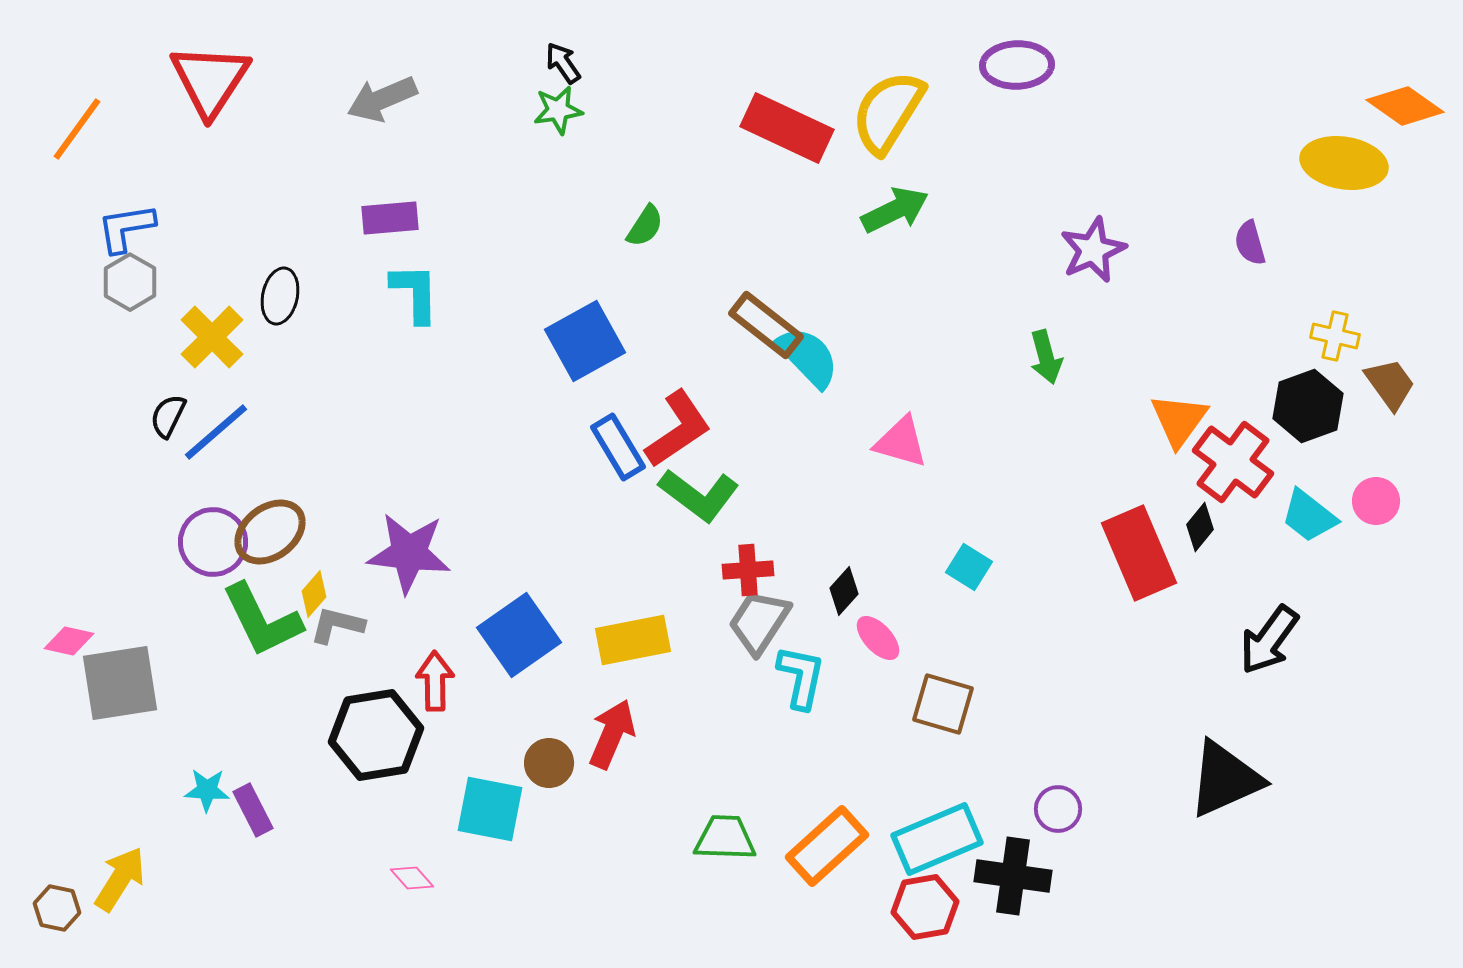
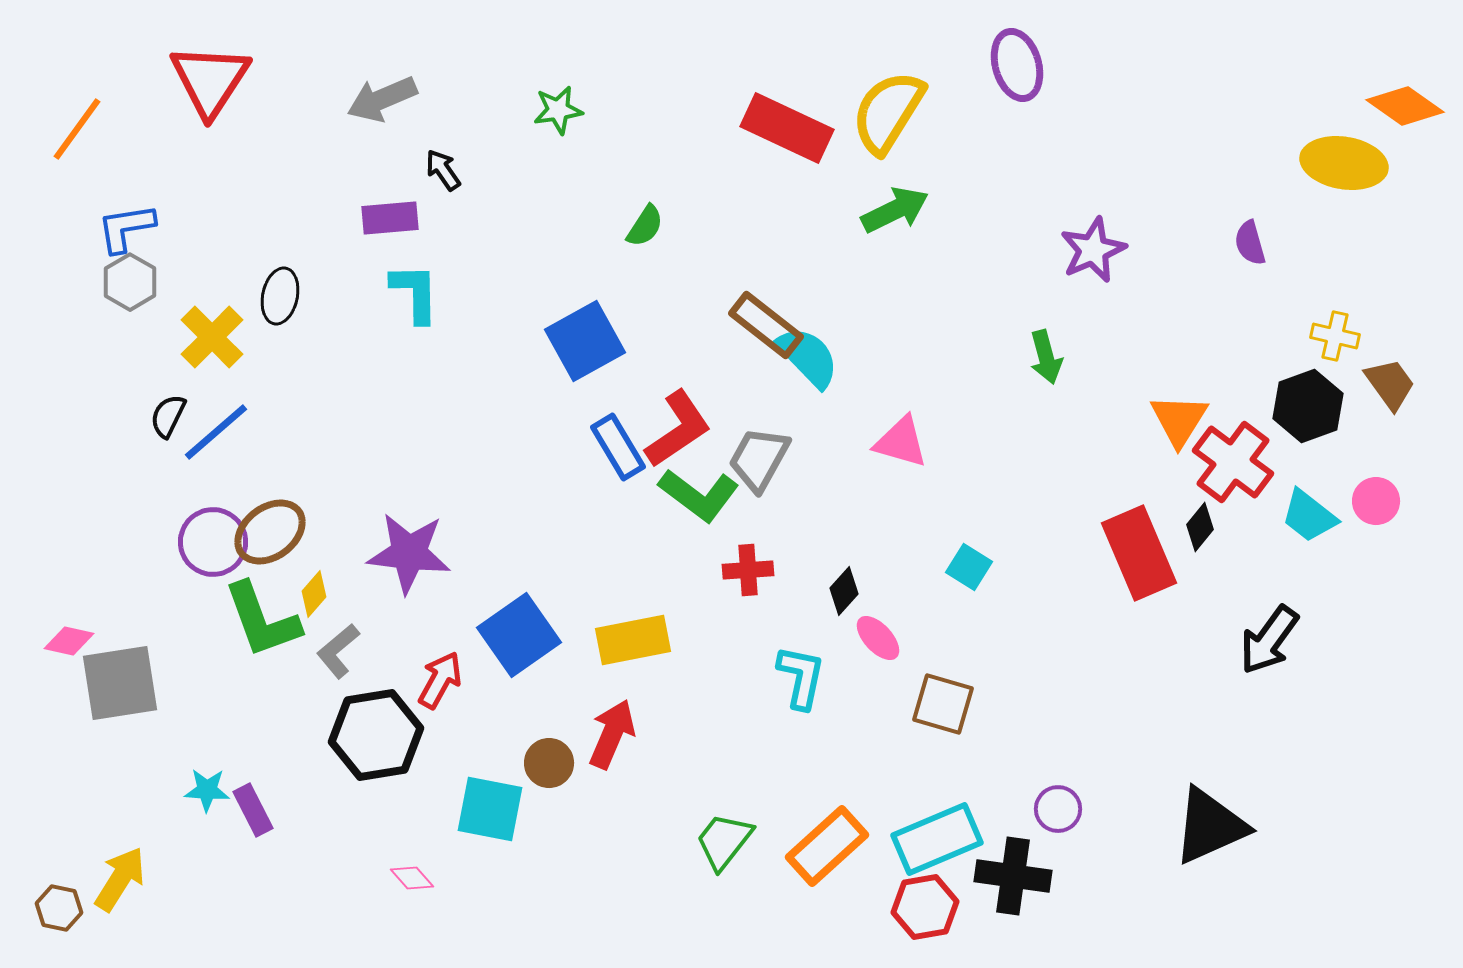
black arrow at (563, 63): moved 120 px left, 107 px down
purple ellipse at (1017, 65): rotated 76 degrees clockwise
orange triangle at (1179, 420): rotated 4 degrees counterclockwise
green L-shape at (262, 620): rotated 6 degrees clockwise
gray trapezoid at (759, 622): moved 163 px up; rotated 4 degrees counterclockwise
gray L-shape at (337, 625): moved 1 px right, 26 px down; rotated 54 degrees counterclockwise
red arrow at (435, 681): moved 5 px right, 1 px up; rotated 30 degrees clockwise
black triangle at (1225, 779): moved 15 px left, 47 px down
green trapezoid at (725, 838): moved 1 px left, 3 px down; rotated 54 degrees counterclockwise
brown hexagon at (57, 908): moved 2 px right
